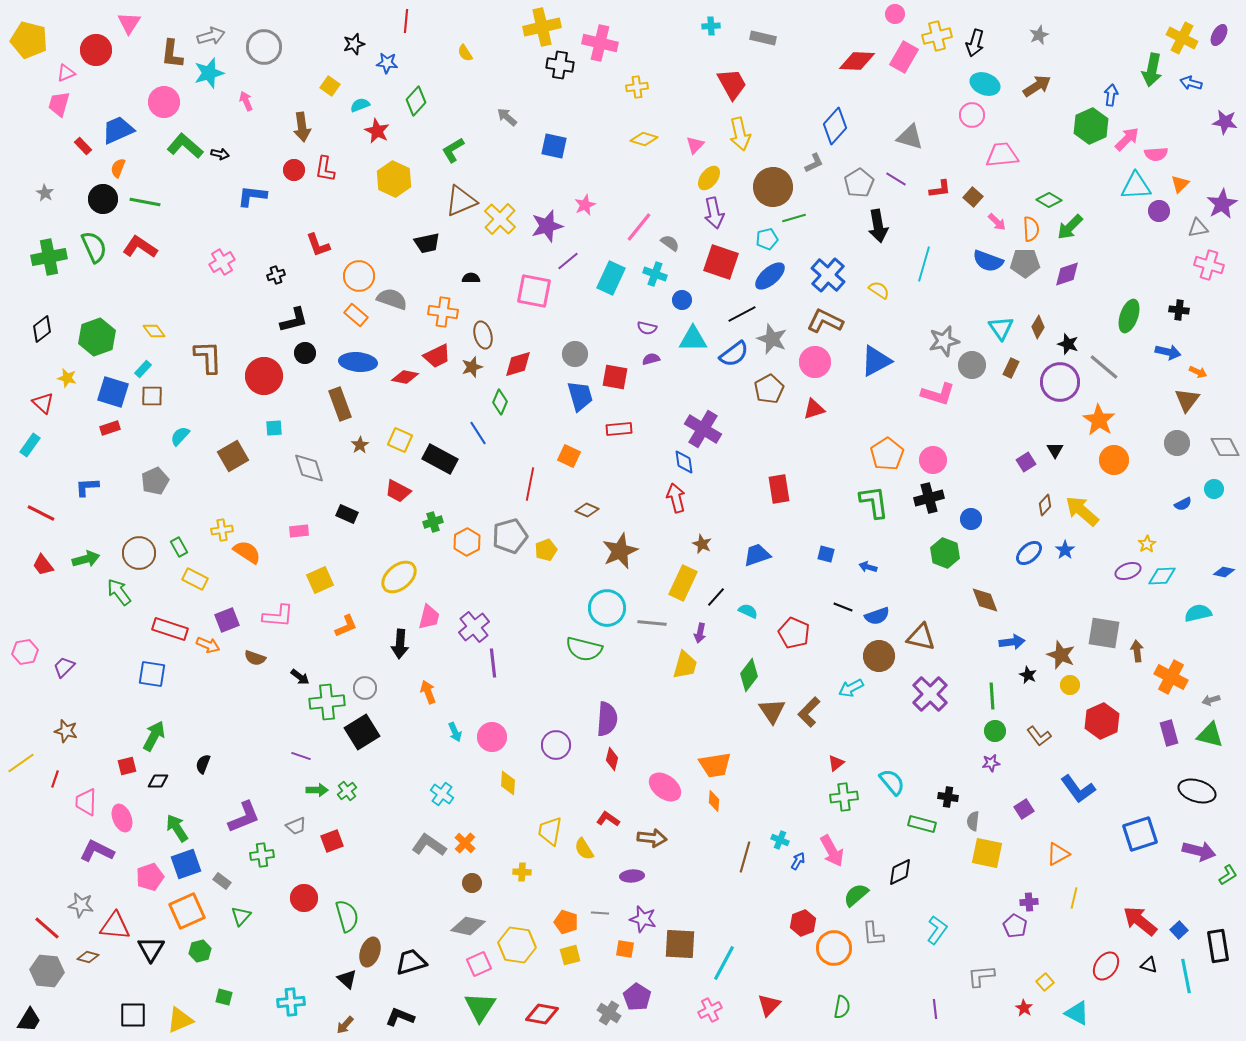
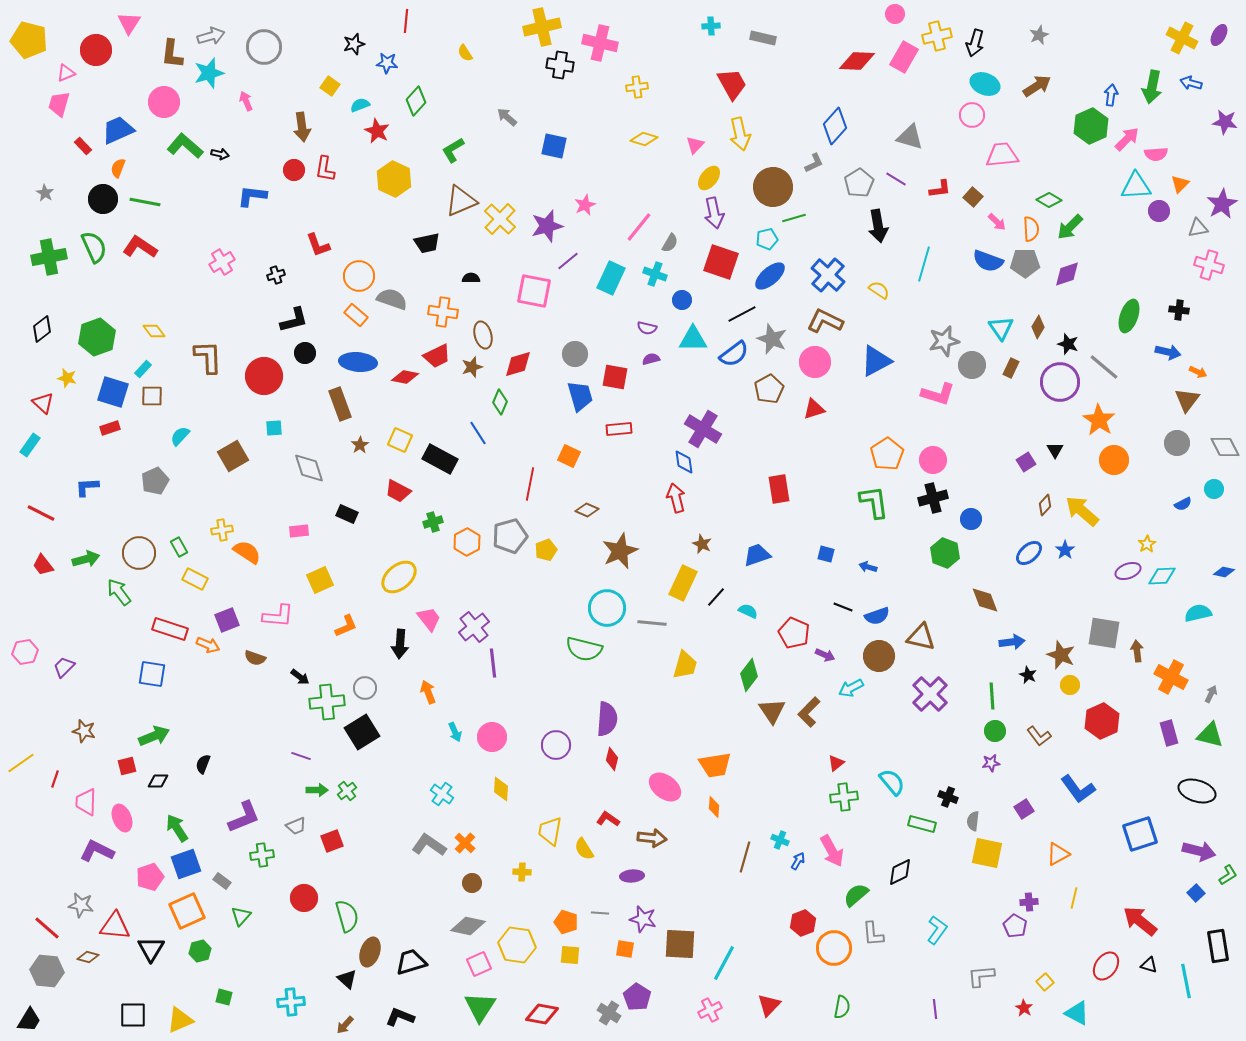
green arrow at (1152, 70): moved 17 px down
gray semicircle at (670, 243): rotated 84 degrees clockwise
black cross at (929, 498): moved 4 px right
pink trapezoid at (429, 617): moved 2 px down; rotated 52 degrees counterclockwise
purple arrow at (700, 633): moved 125 px right, 22 px down; rotated 78 degrees counterclockwise
gray arrow at (1211, 700): moved 6 px up; rotated 132 degrees clockwise
brown star at (66, 731): moved 18 px right
green arrow at (154, 736): rotated 40 degrees clockwise
yellow diamond at (508, 783): moved 7 px left, 6 px down
black cross at (948, 797): rotated 12 degrees clockwise
orange diamond at (714, 801): moved 6 px down
blue square at (1179, 930): moved 17 px right, 37 px up
yellow square at (570, 955): rotated 20 degrees clockwise
cyan line at (1186, 976): moved 5 px down
